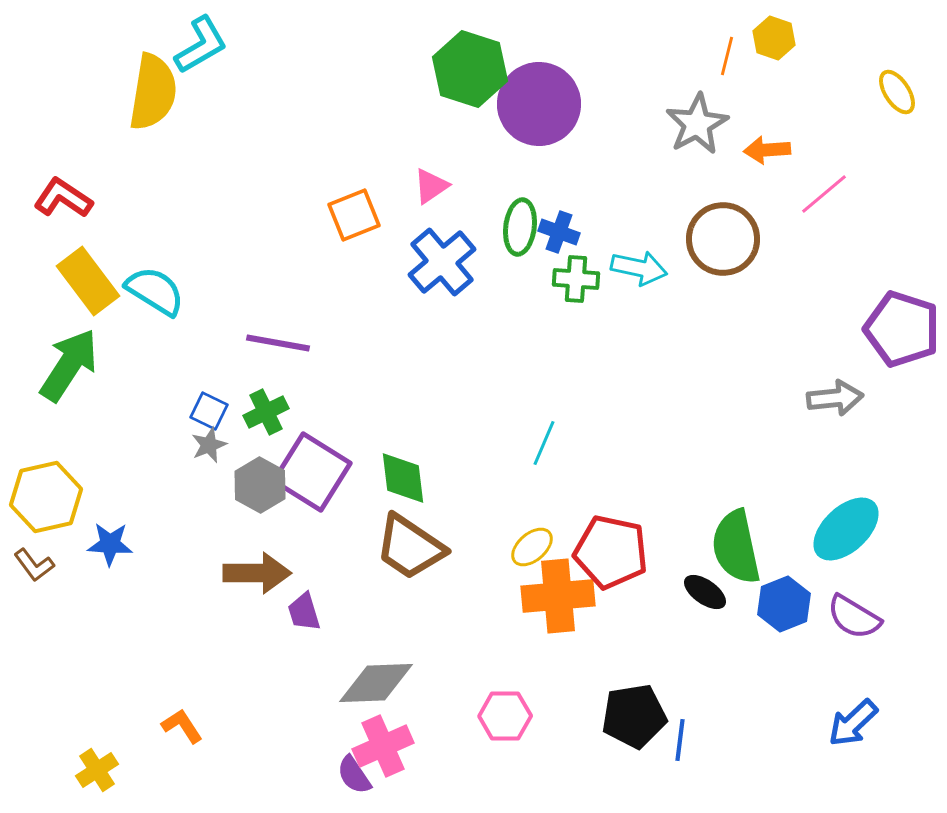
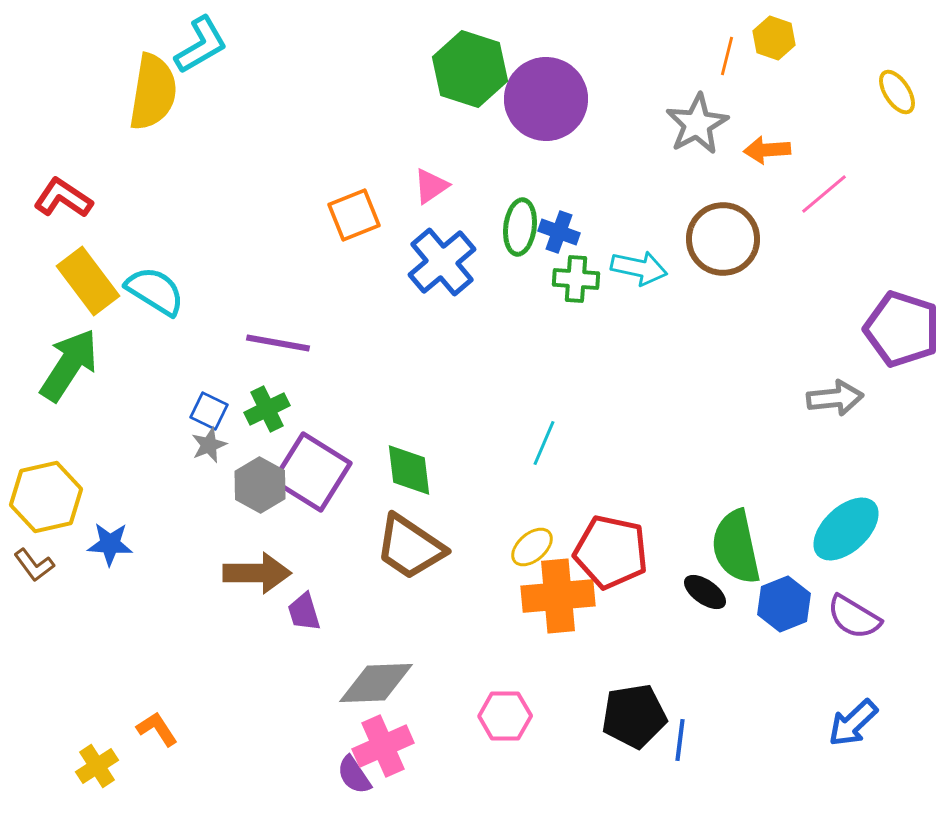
purple circle at (539, 104): moved 7 px right, 5 px up
green cross at (266, 412): moved 1 px right, 3 px up
green diamond at (403, 478): moved 6 px right, 8 px up
orange L-shape at (182, 726): moved 25 px left, 3 px down
yellow cross at (97, 770): moved 4 px up
